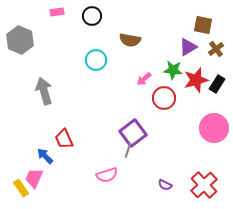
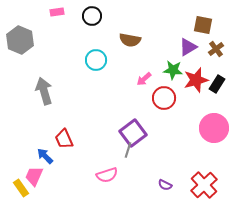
pink trapezoid: moved 2 px up
